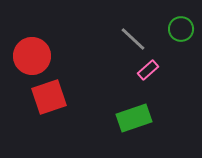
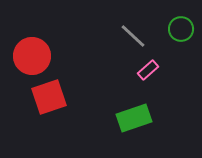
gray line: moved 3 px up
